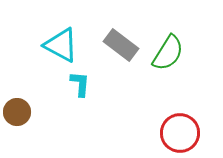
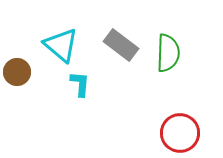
cyan triangle: rotated 12 degrees clockwise
green semicircle: rotated 30 degrees counterclockwise
brown circle: moved 40 px up
